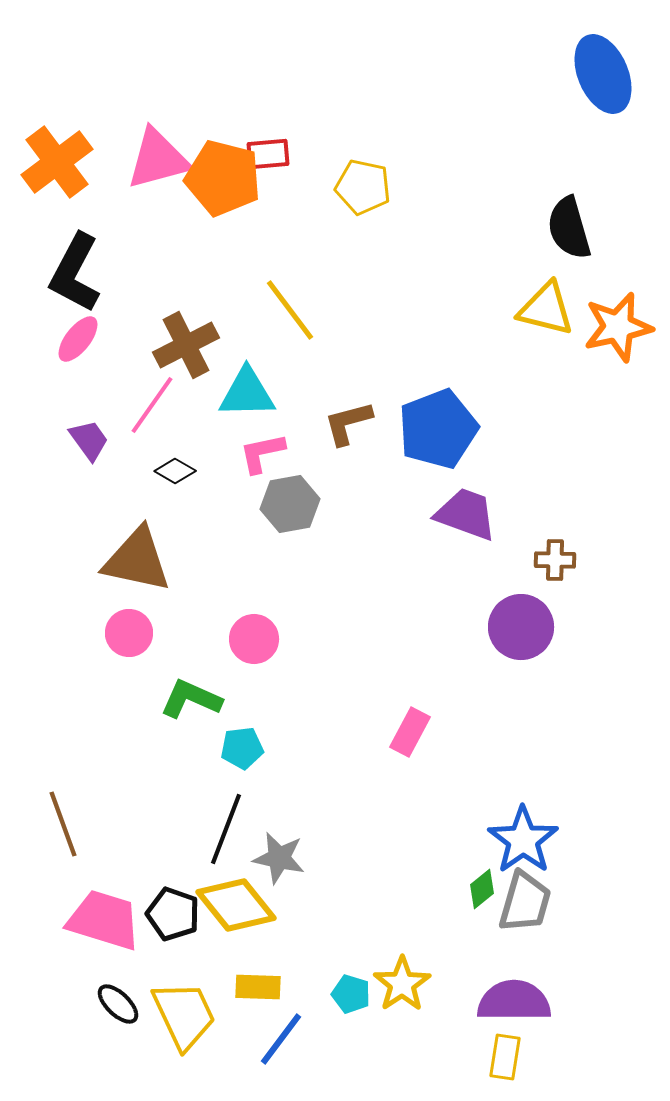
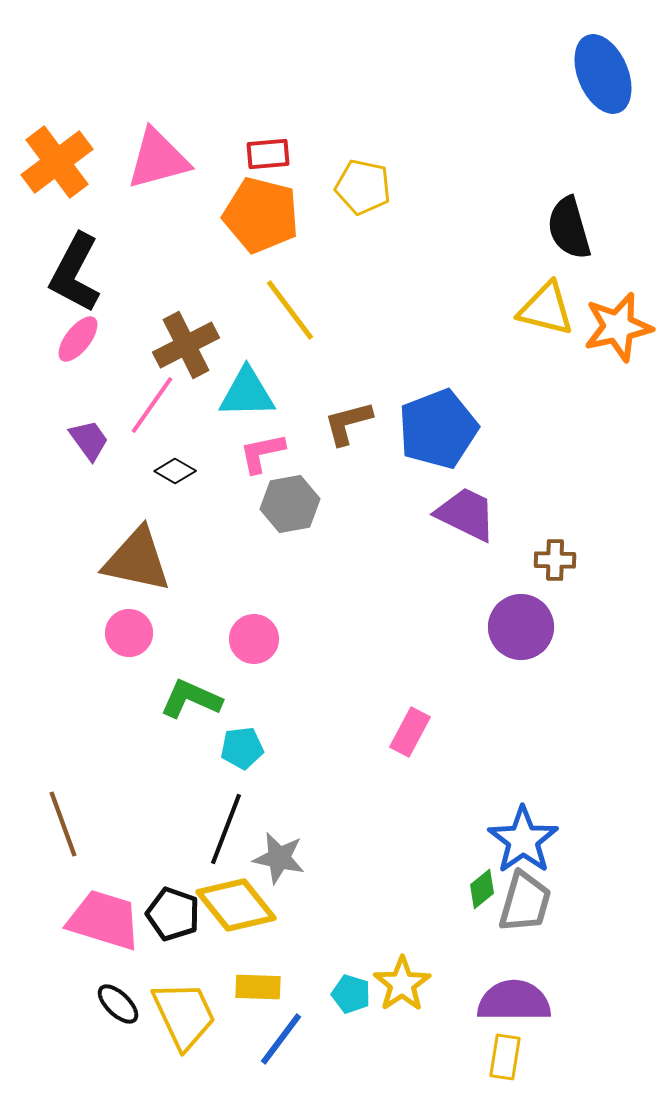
orange pentagon at (223, 178): moved 38 px right, 37 px down
purple trapezoid at (466, 514): rotated 6 degrees clockwise
